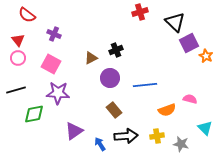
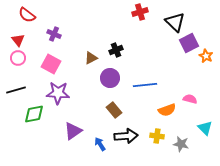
purple triangle: moved 1 px left
yellow cross: rotated 16 degrees clockwise
